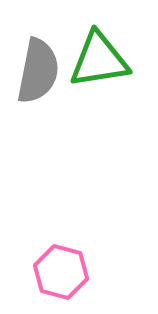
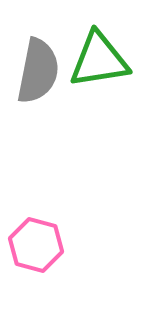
pink hexagon: moved 25 px left, 27 px up
